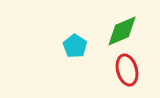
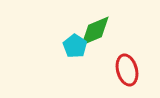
green diamond: moved 27 px left
